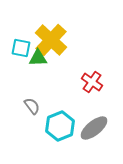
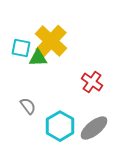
yellow cross: moved 1 px down
gray semicircle: moved 4 px left
cyan hexagon: rotated 8 degrees counterclockwise
